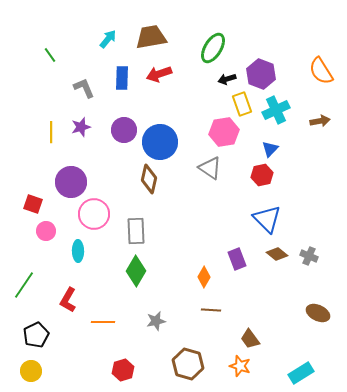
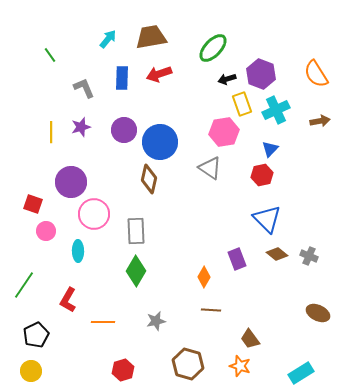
green ellipse at (213, 48): rotated 12 degrees clockwise
orange semicircle at (321, 71): moved 5 px left, 3 px down
